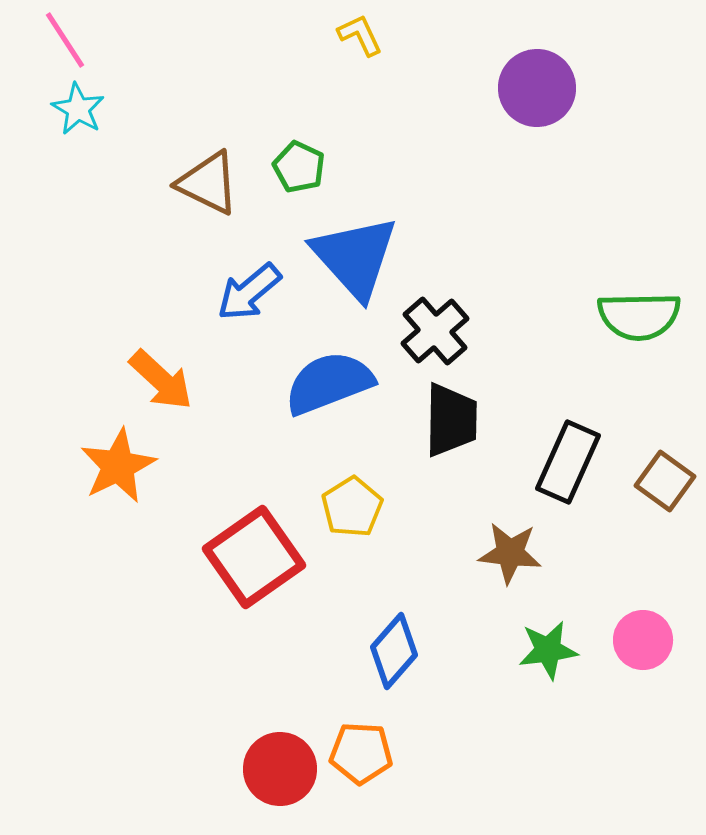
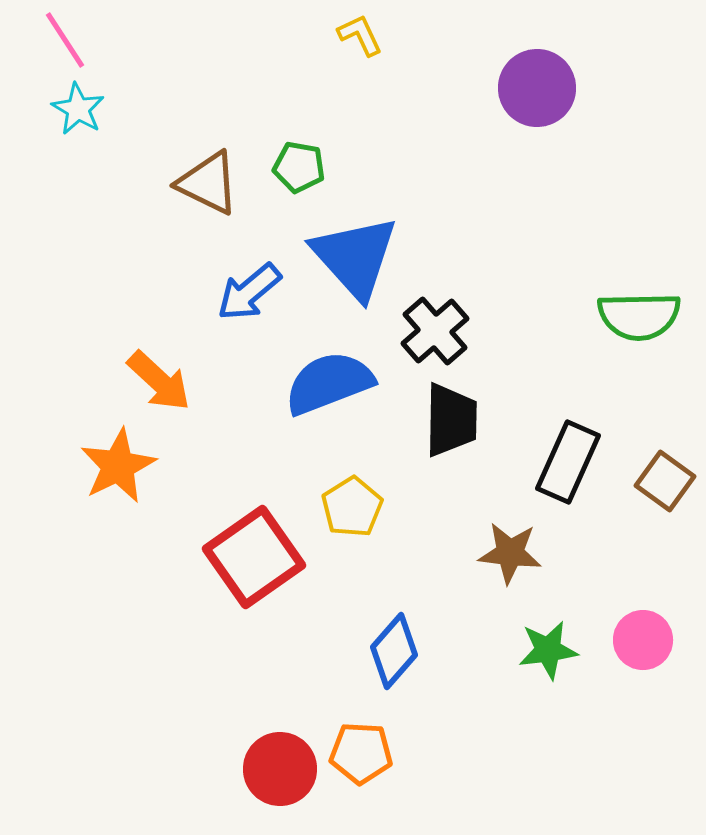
green pentagon: rotated 15 degrees counterclockwise
orange arrow: moved 2 px left, 1 px down
